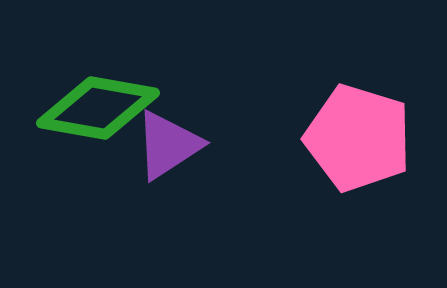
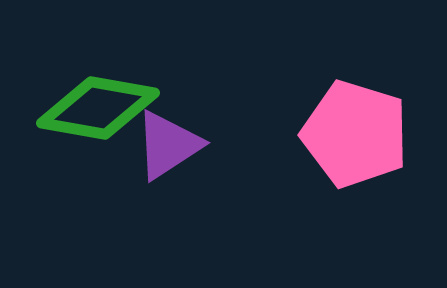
pink pentagon: moved 3 px left, 4 px up
